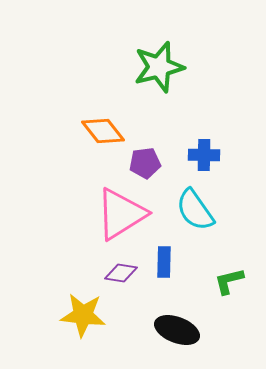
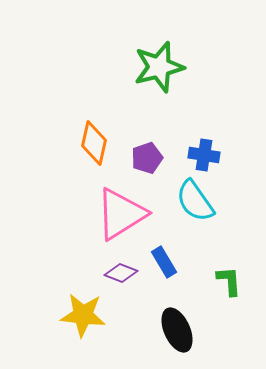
orange diamond: moved 9 px left, 12 px down; rotated 51 degrees clockwise
blue cross: rotated 8 degrees clockwise
purple pentagon: moved 2 px right, 5 px up; rotated 12 degrees counterclockwise
cyan semicircle: moved 9 px up
blue rectangle: rotated 32 degrees counterclockwise
purple diamond: rotated 12 degrees clockwise
green L-shape: rotated 100 degrees clockwise
black ellipse: rotated 45 degrees clockwise
